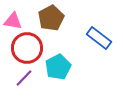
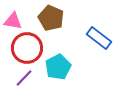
brown pentagon: rotated 20 degrees counterclockwise
